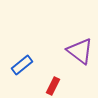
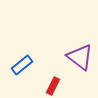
purple triangle: moved 6 px down
